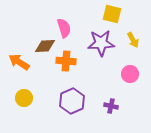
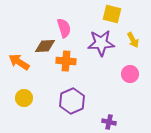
purple cross: moved 2 px left, 16 px down
